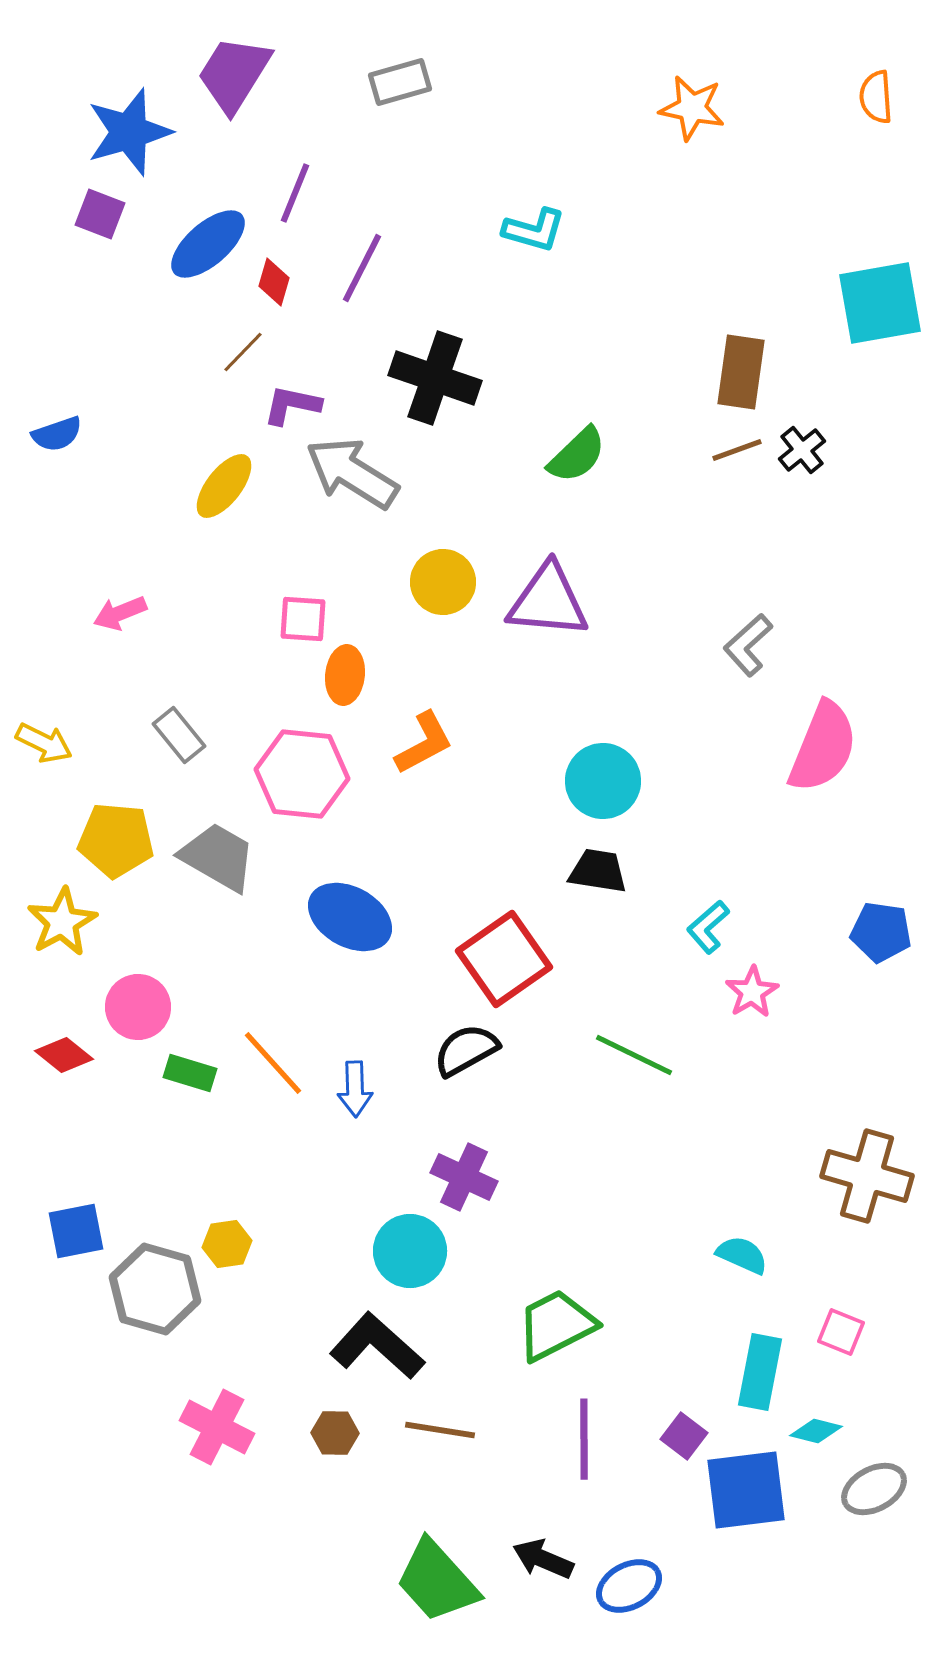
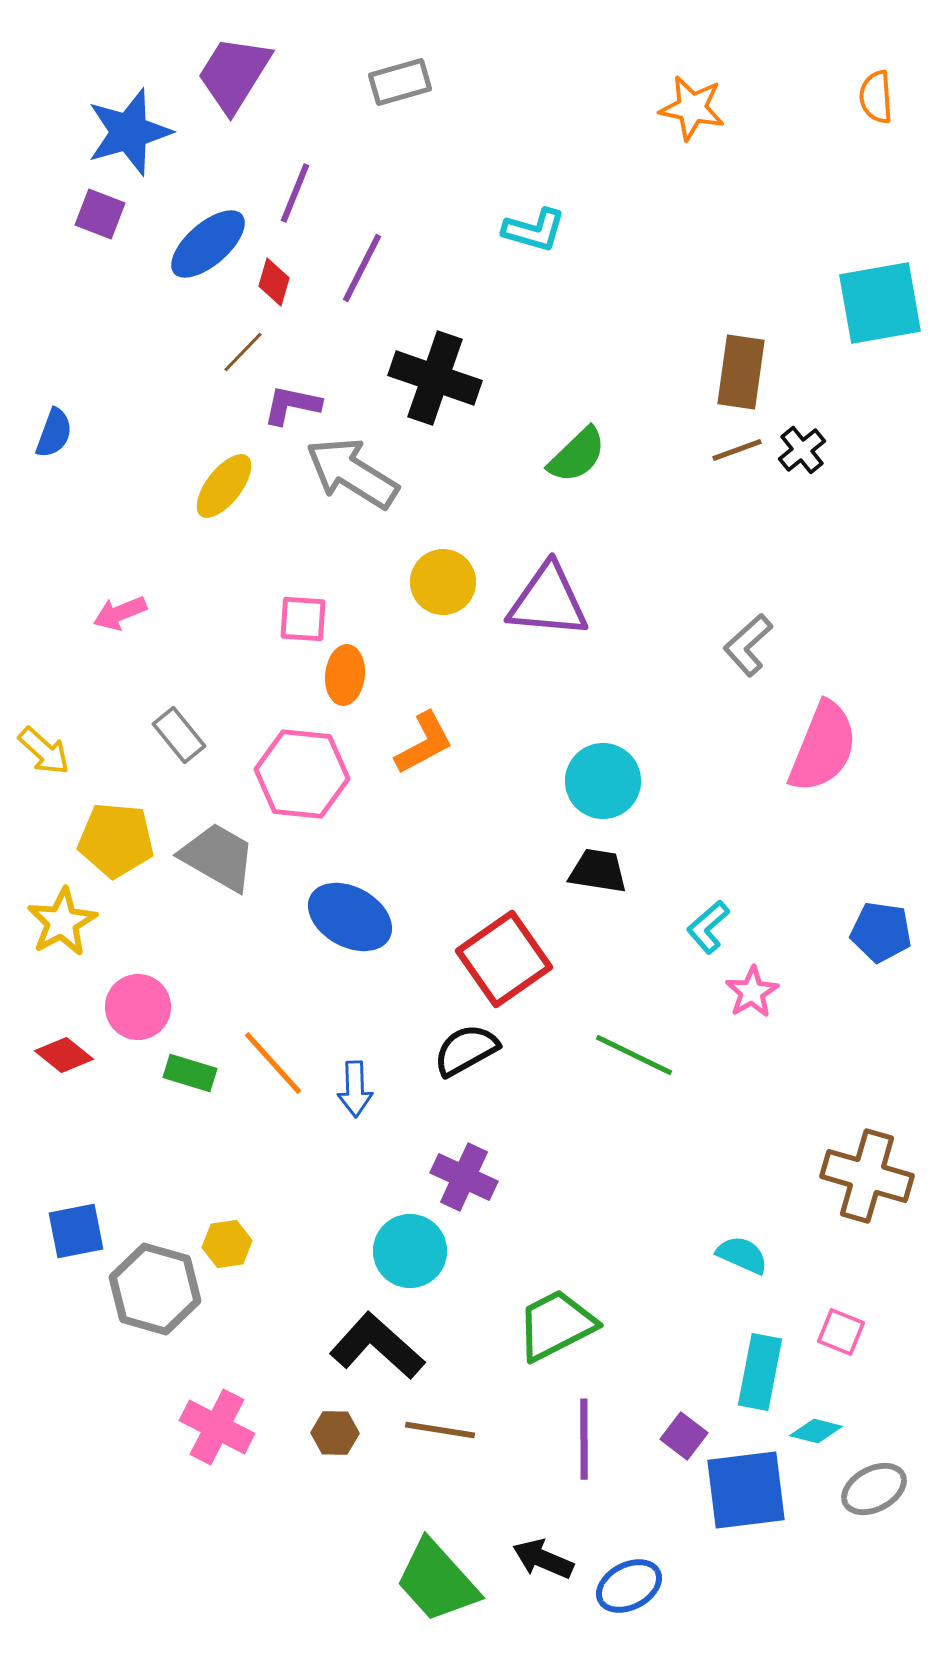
blue semicircle at (57, 434): moved 3 px left, 1 px up; rotated 51 degrees counterclockwise
yellow arrow at (44, 743): moved 8 px down; rotated 16 degrees clockwise
